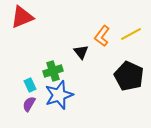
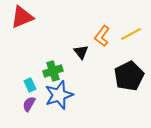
black pentagon: rotated 20 degrees clockwise
